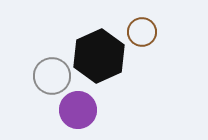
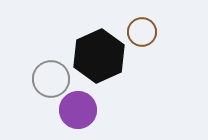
gray circle: moved 1 px left, 3 px down
